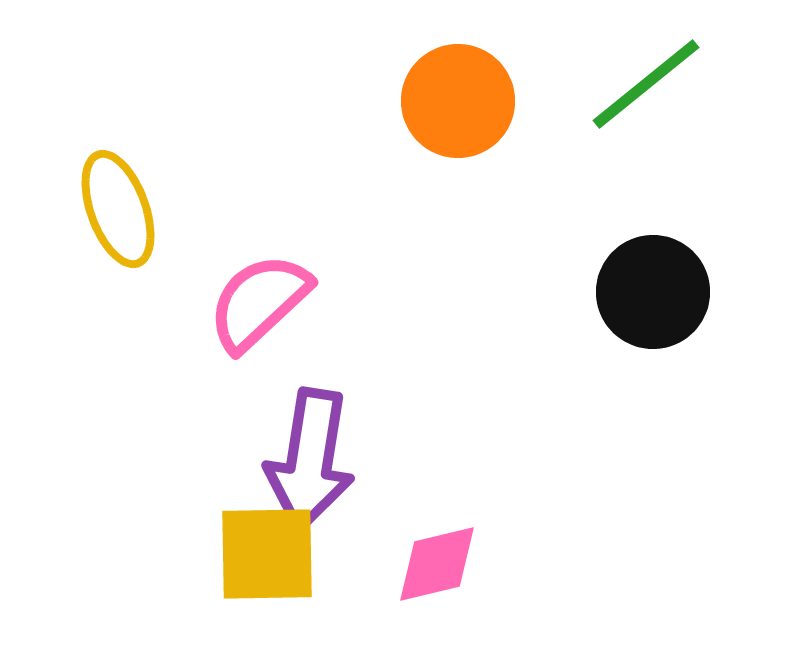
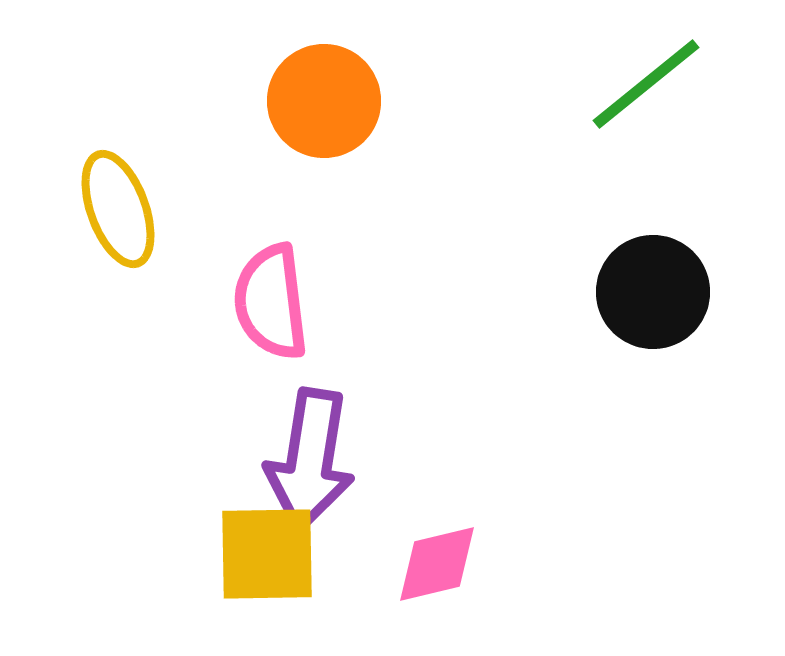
orange circle: moved 134 px left
pink semicircle: moved 12 px right; rotated 54 degrees counterclockwise
